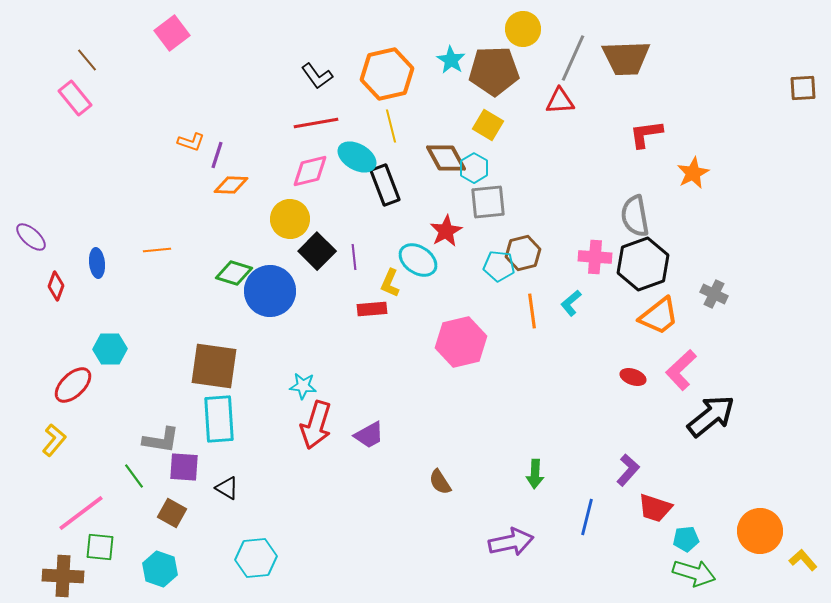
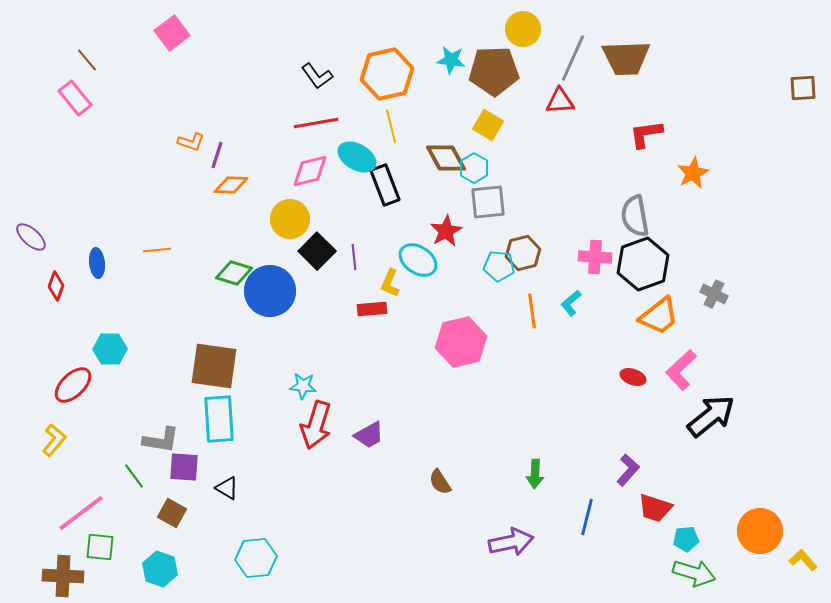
cyan star at (451, 60): rotated 24 degrees counterclockwise
